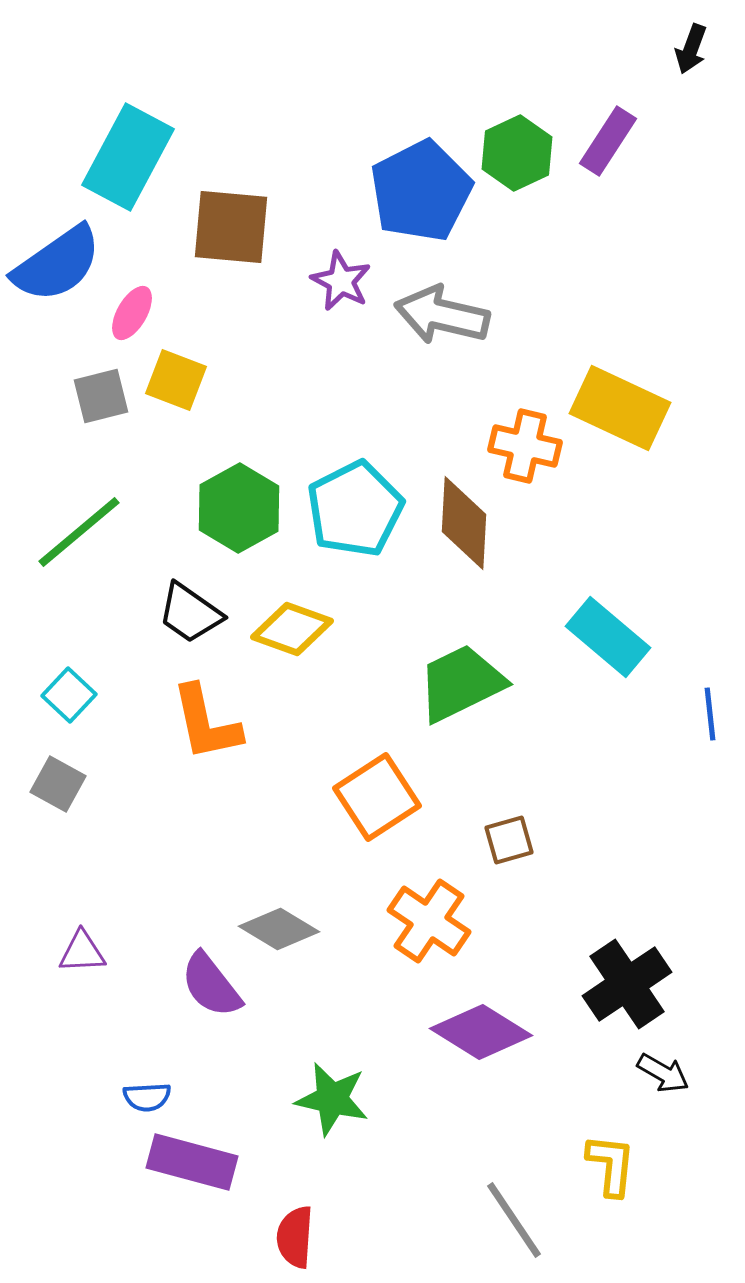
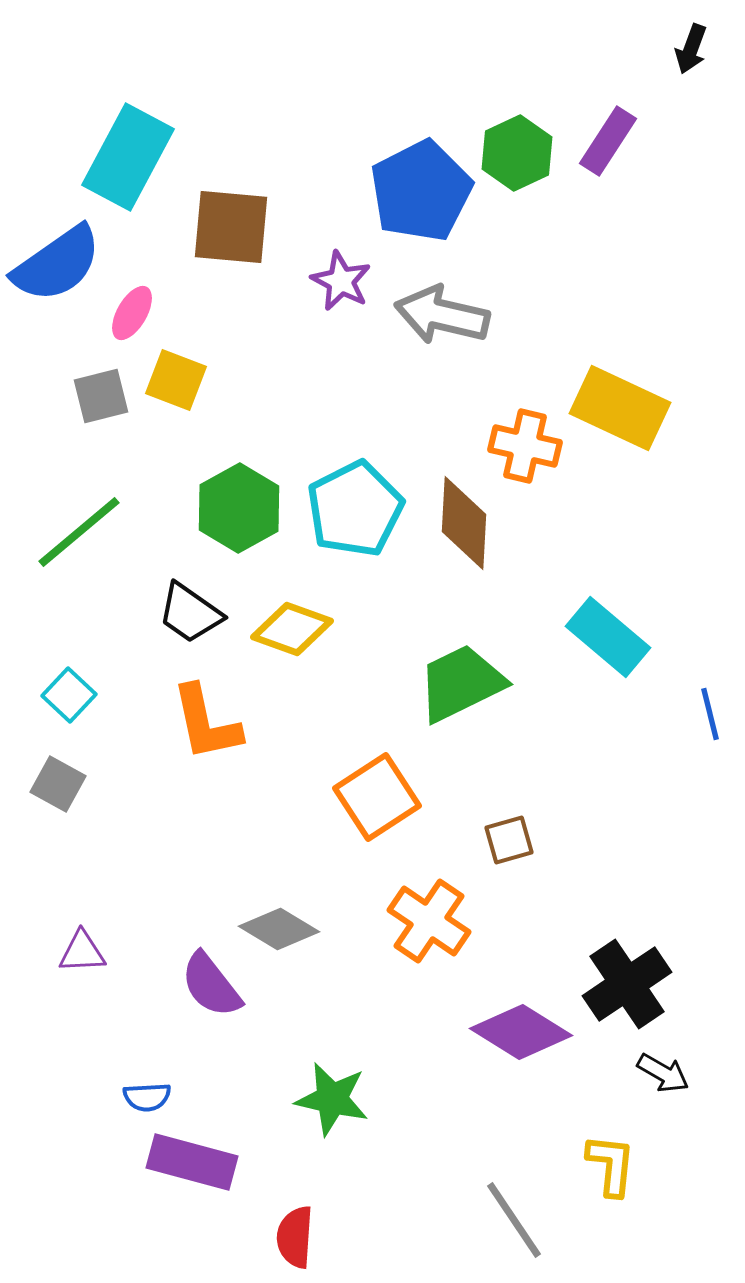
blue line at (710, 714): rotated 8 degrees counterclockwise
purple diamond at (481, 1032): moved 40 px right
